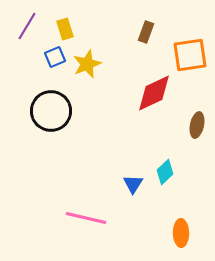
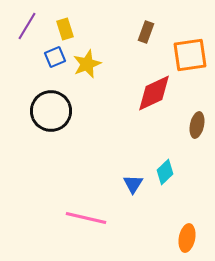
orange ellipse: moved 6 px right, 5 px down; rotated 12 degrees clockwise
